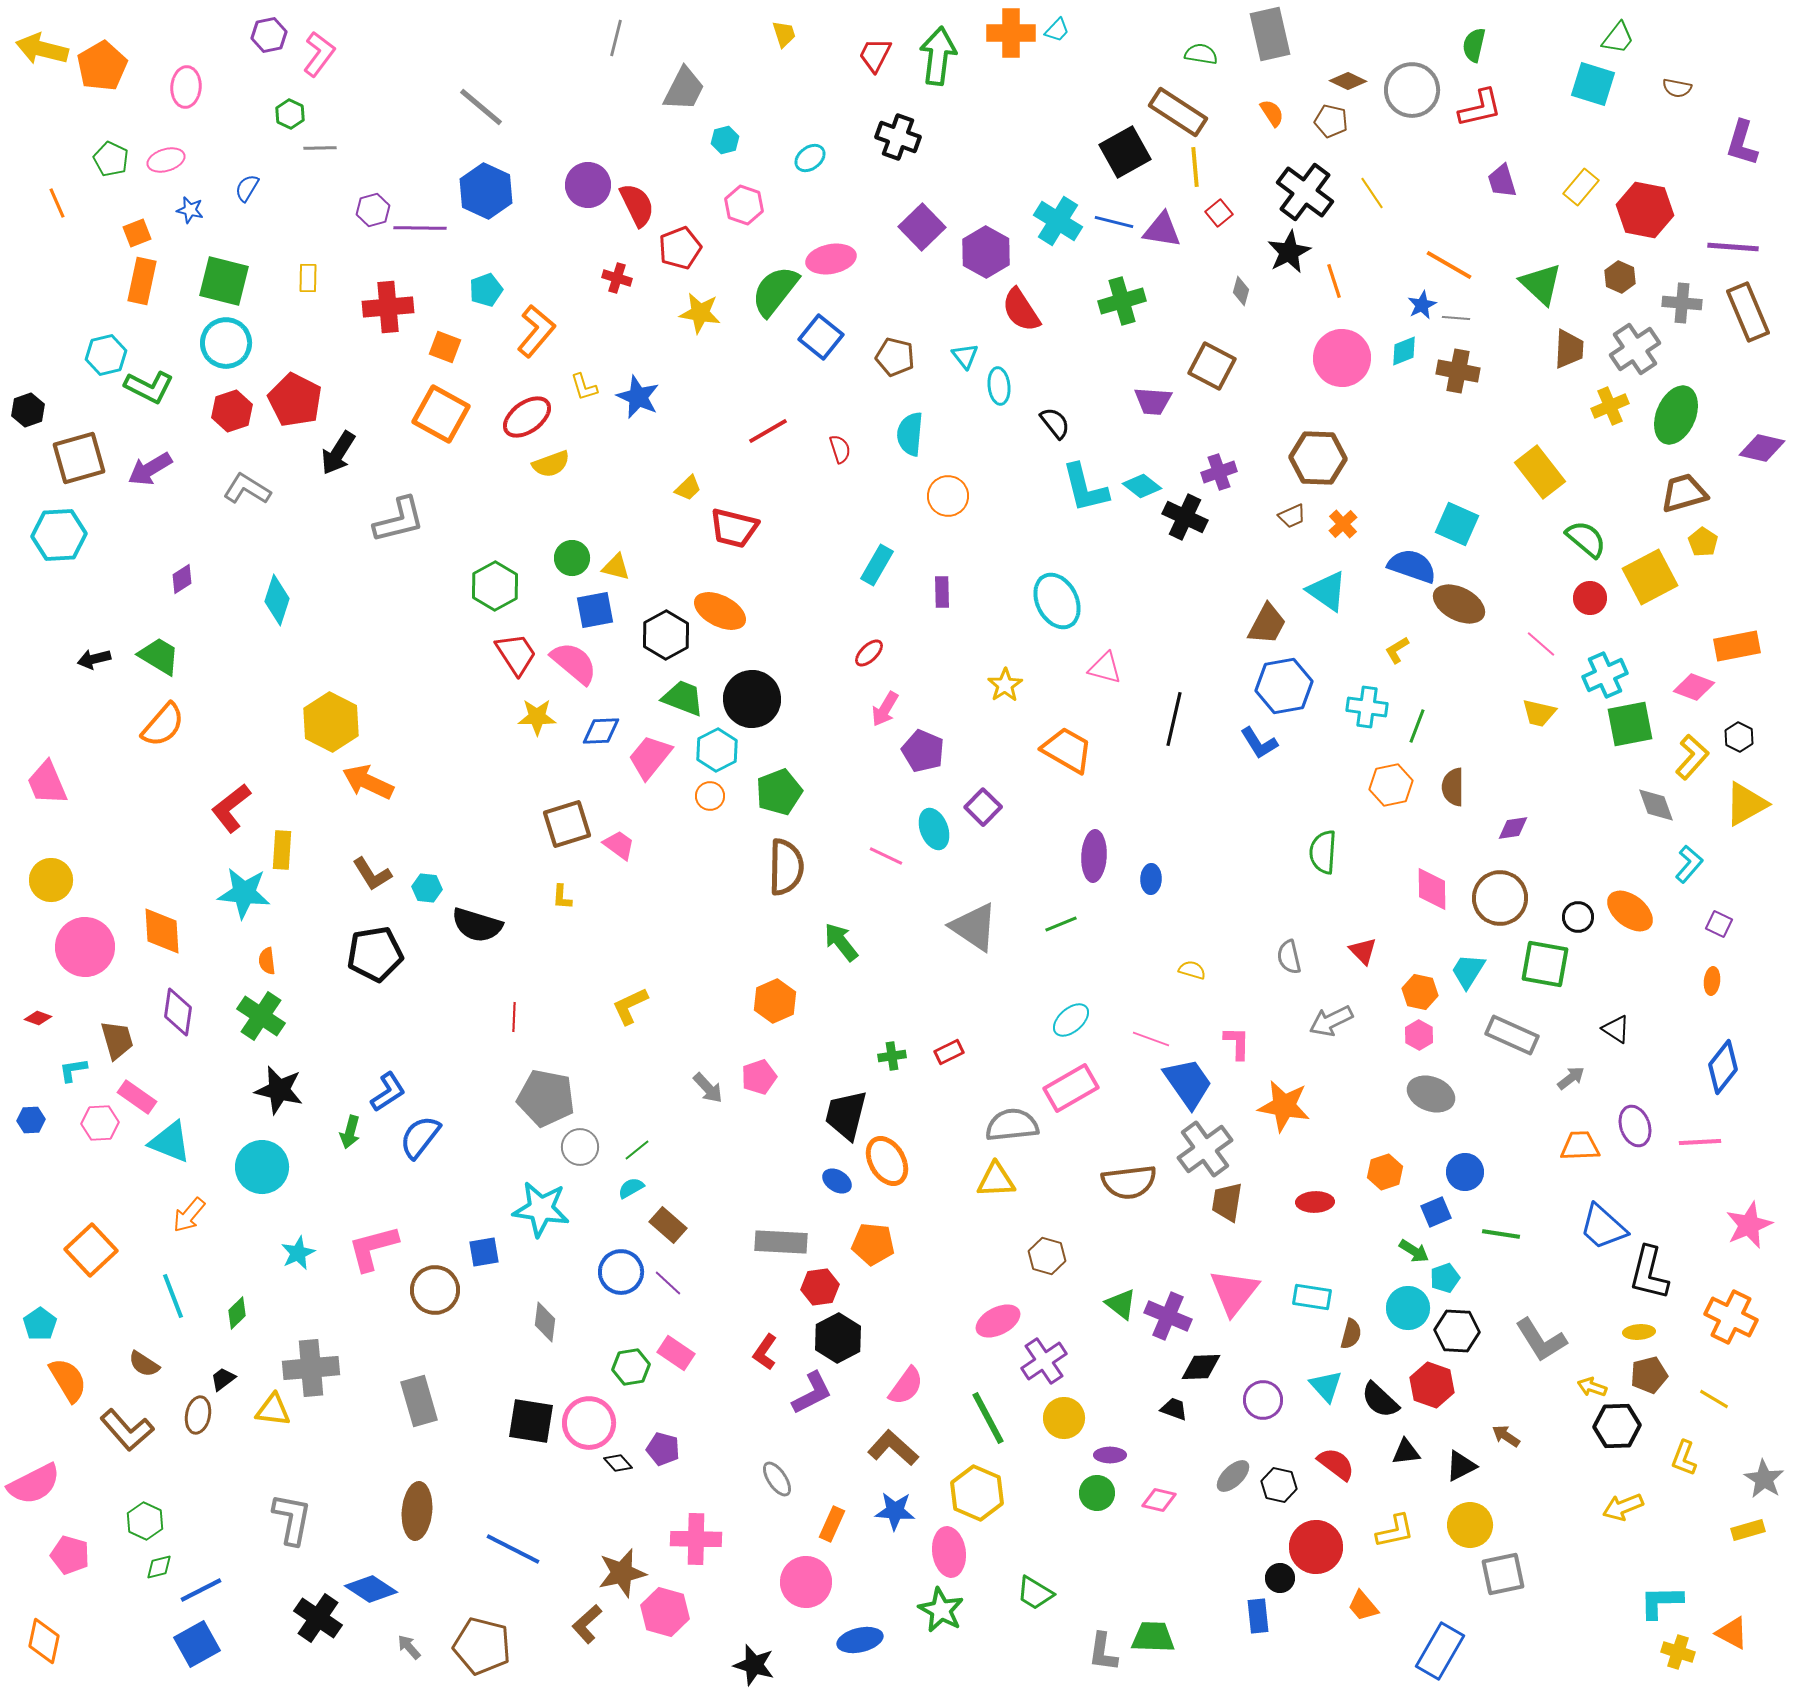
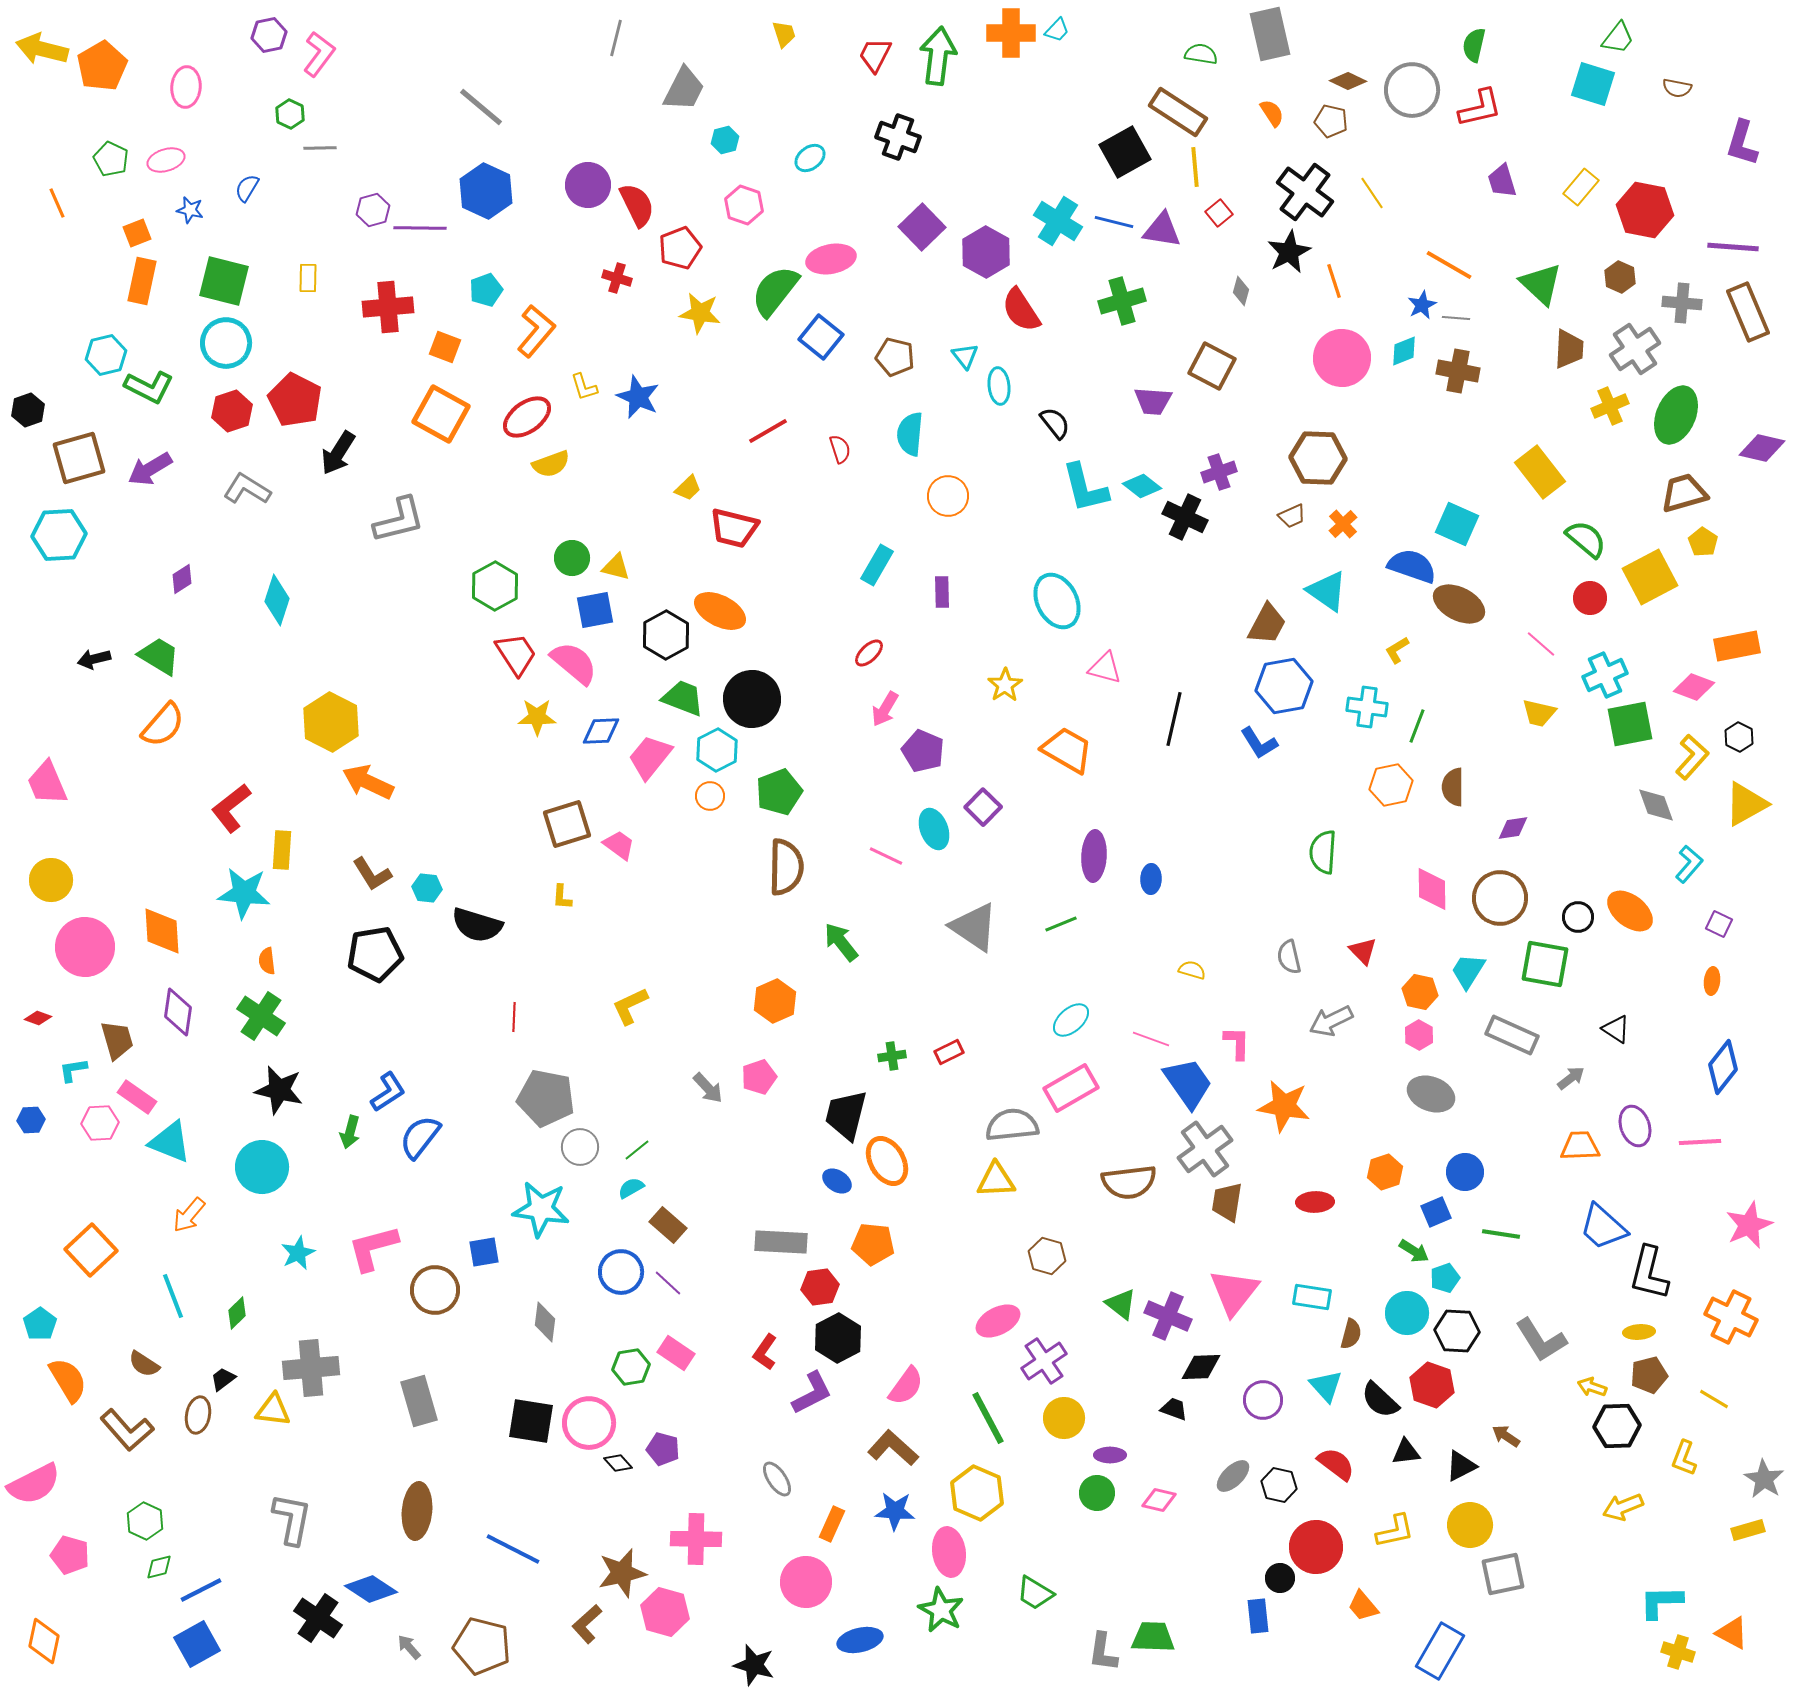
cyan circle at (1408, 1308): moved 1 px left, 5 px down
